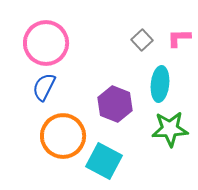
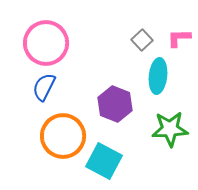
cyan ellipse: moved 2 px left, 8 px up
